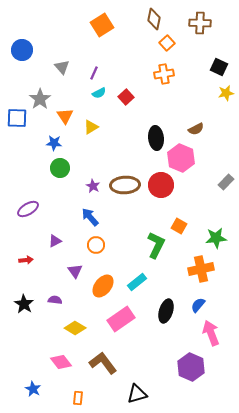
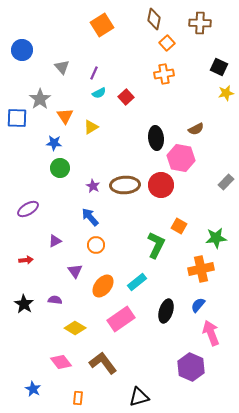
pink hexagon at (181, 158): rotated 12 degrees counterclockwise
black triangle at (137, 394): moved 2 px right, 3 px down
